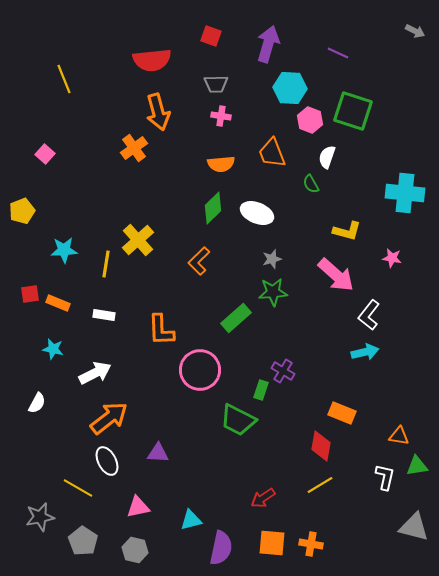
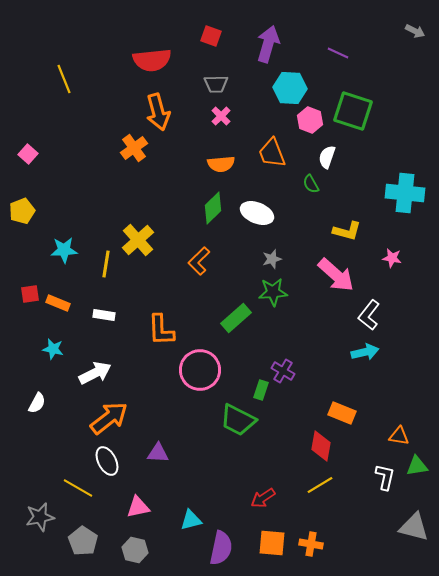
pink cross at (221, 116): rotated 36 degrees clockwise
pink square at (45, 154): moved 17 px left
